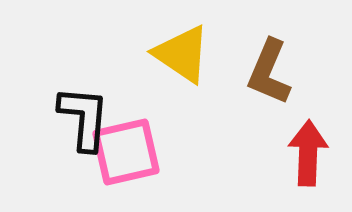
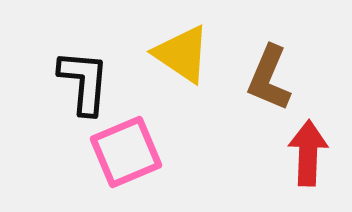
brown L-shape: moved 6 px down
black L-shape: moved 36 px up
pink square: rotated 10 degrees counterclockwise
